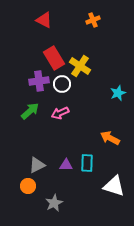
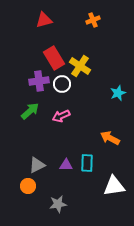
red triangle: rotated 42 degrees counterclockwise
pink arrow: moved 1 px right, 3 px down
white triangle: rotated 25 degrees counterclockwise
gray star: moved 4 px right, 1 px down; rotated 18 degrees clockwise
